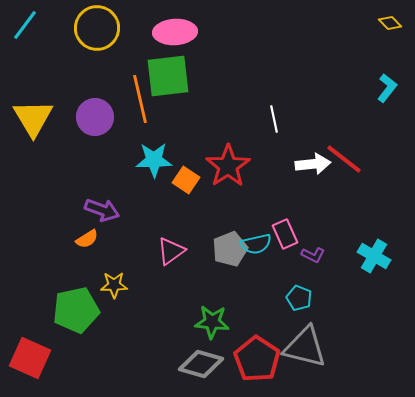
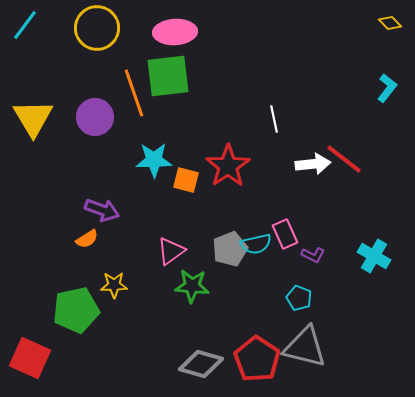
orange line: moved 6 px left, 6 px up; rotated 6 degrees counterclockwise
orange square: rotated 20 degrees counterclockwise
green star: moved 20 px left, 36 px up
